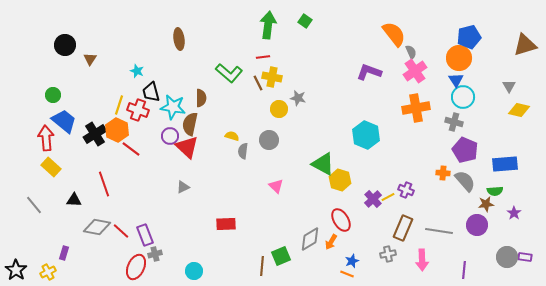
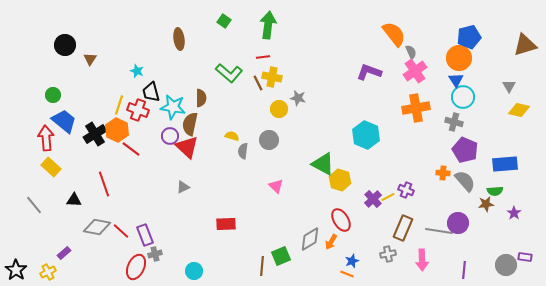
green square at (305, 21): moved 81 px left
purple circle at (477, 225): moved 19 px left, 2 px up
purple rectangle at (64, 253): rotated 32 degrees clockwise
gray circle at (507, 257): moved 1 px left, 8 px down
